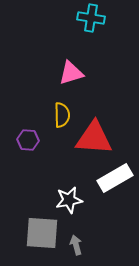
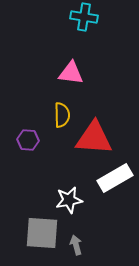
cyan cross: moved 7 px left, 1 px up
pink triangle: rotated 24 degrees clockwise
